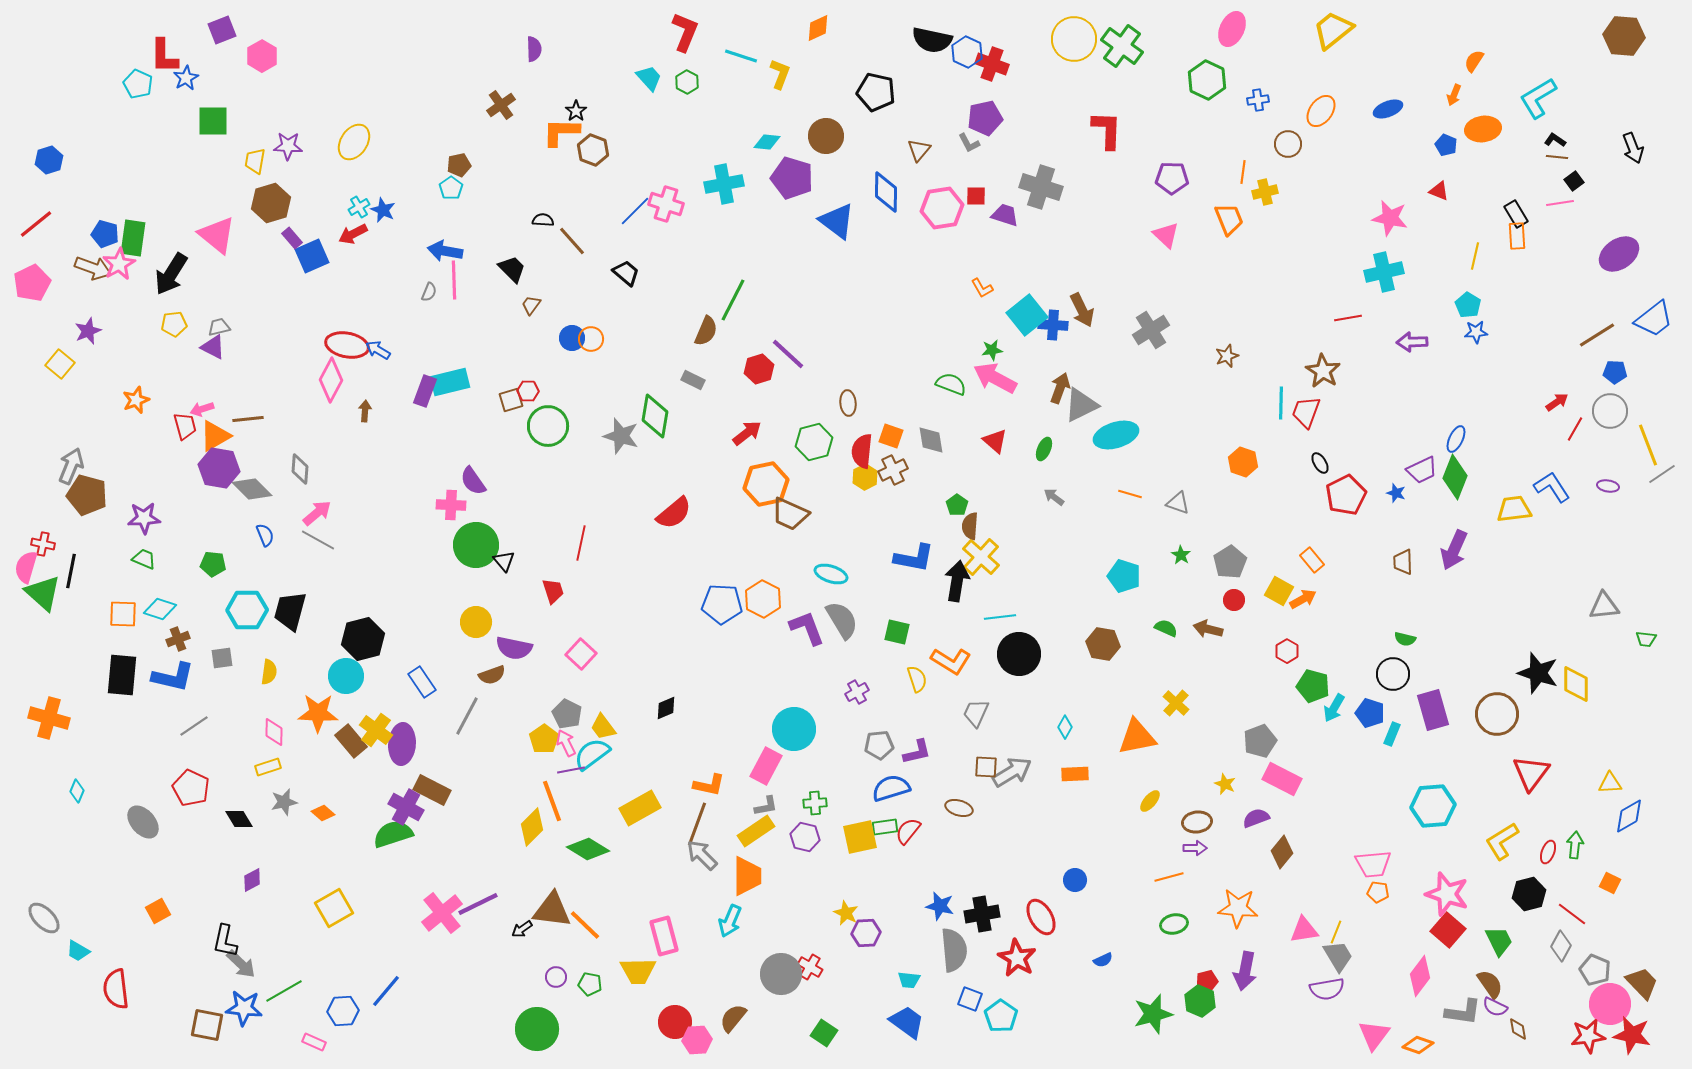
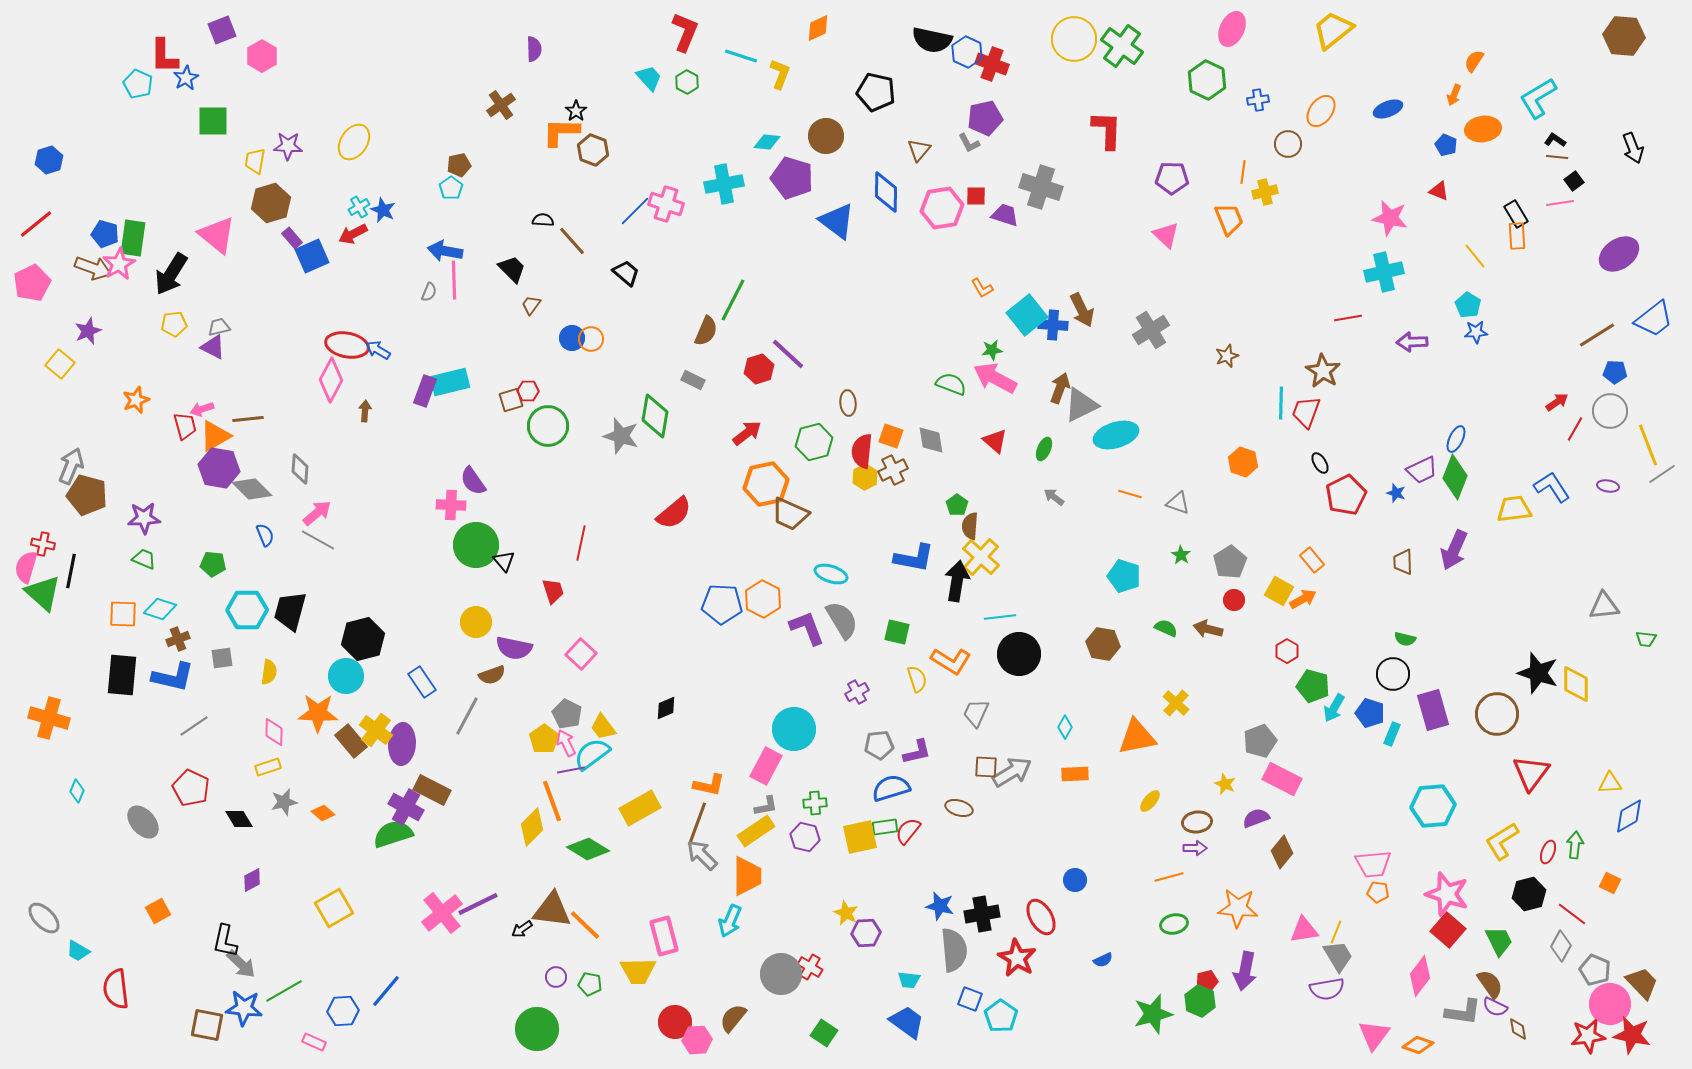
yellow line at (1475, 256): rotated 52 degrees counterclockwise
